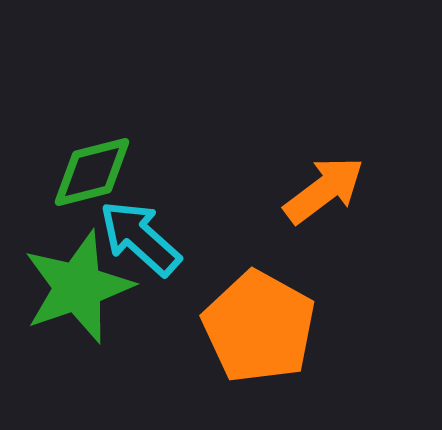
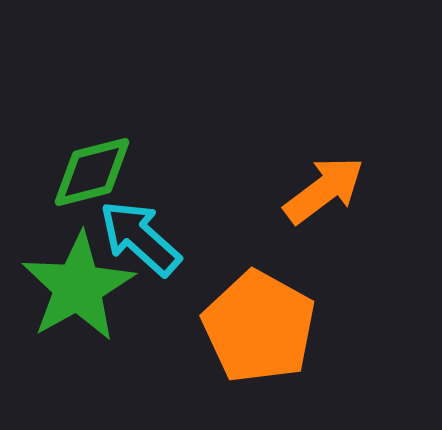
green star: rotated 10 degrees counterclockwise
